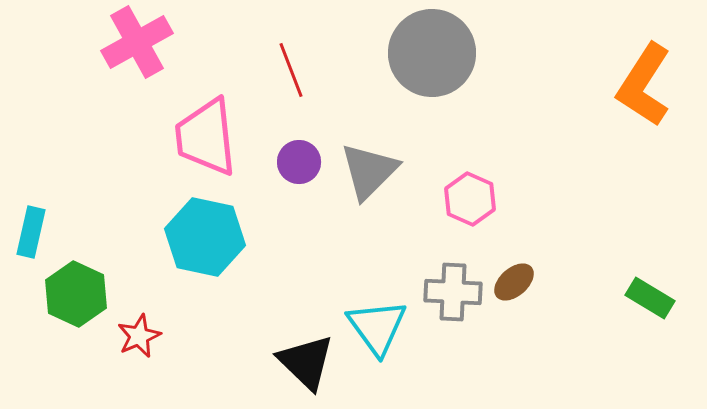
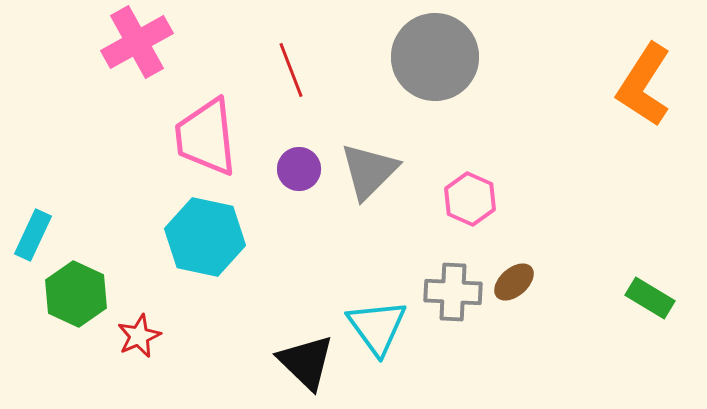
gray circle: moved 3 px right, 4 px down
purple circle: moved 7 px down
cyan rectangle: moved 2 px right, 3 px down; rotated 12 degrees clockwise
